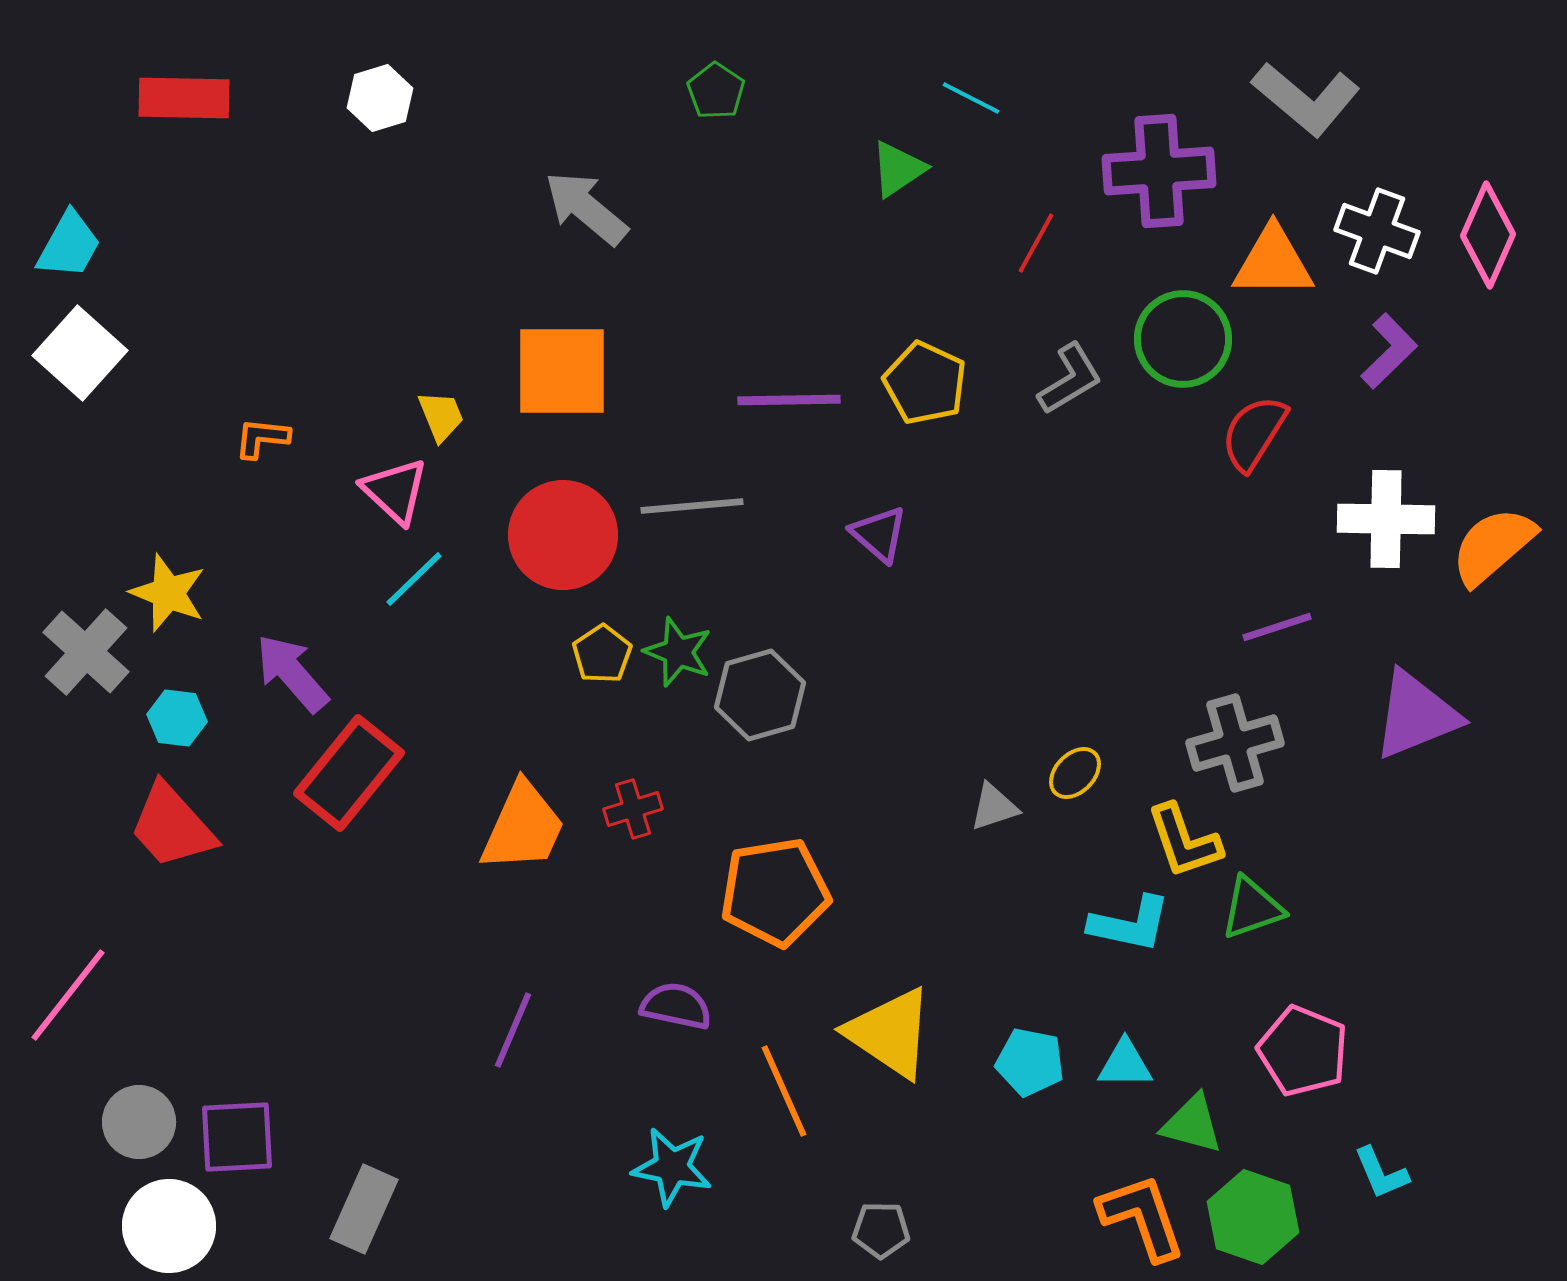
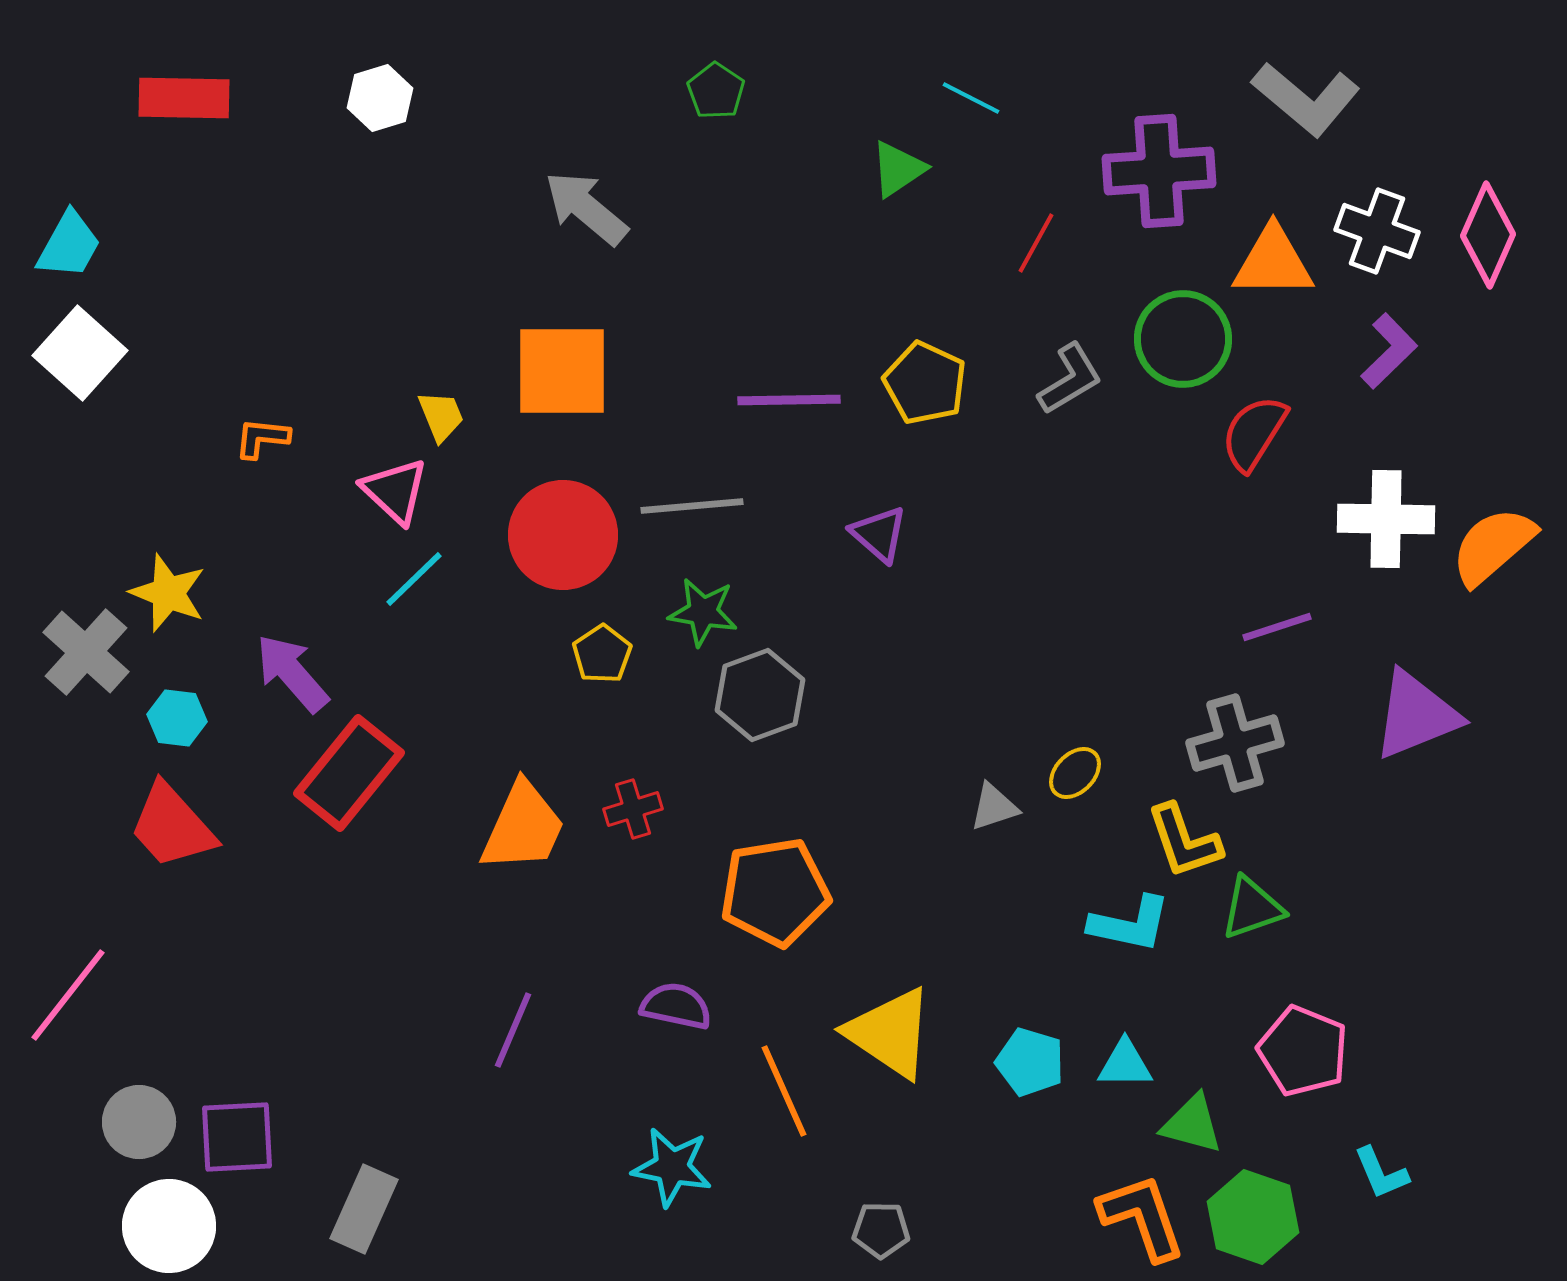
green star at (678, 652): moved 25 px right, 40 px up; rotated 12 degrees counterclockwise
gray hexagon at (760, 695): rotated 4 degrees counterclockwise
cyan pentagon at (1030, 1062): rotated 6 degrees clockwise
